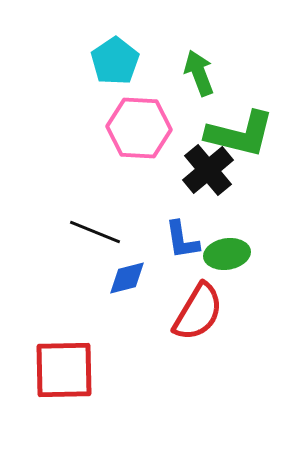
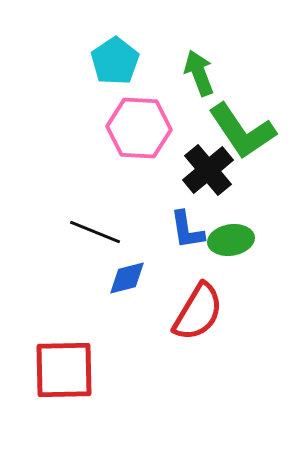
green L-shape: moved 2 px right, 3 px up; rotated 42 degrees clockwise
blue L-shape: moved 5 px right, 10 px up
green ellipse: moved 4 px right, 14 px up
